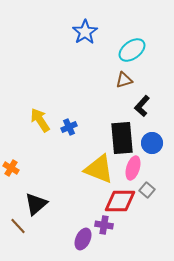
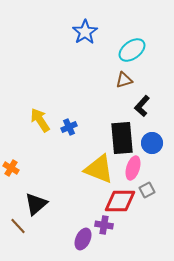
gray square: rotated 21 degrees clockwise
